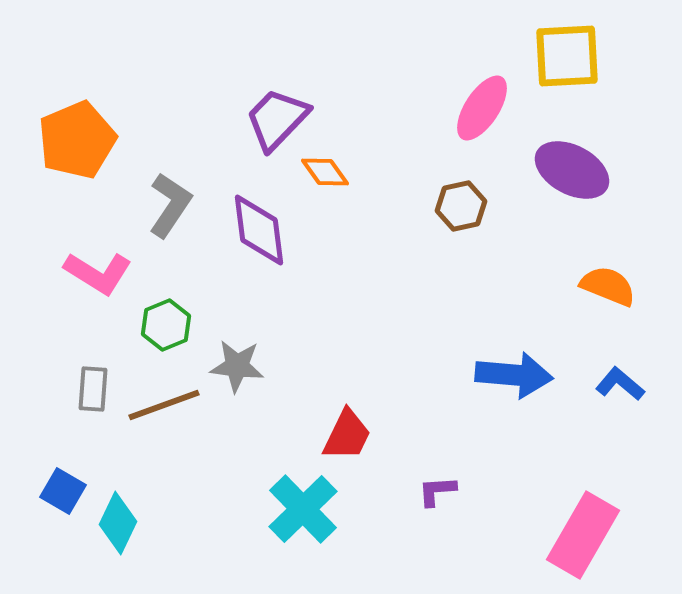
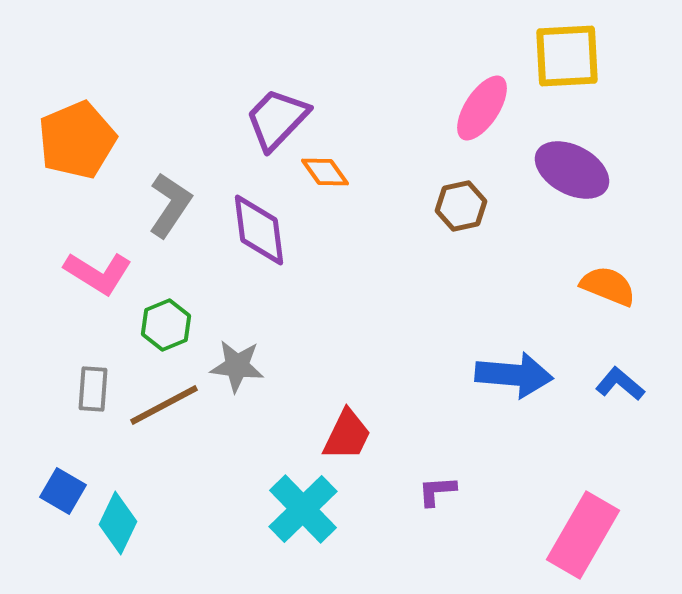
brown line: rotated 8 degrees counterclockwise
